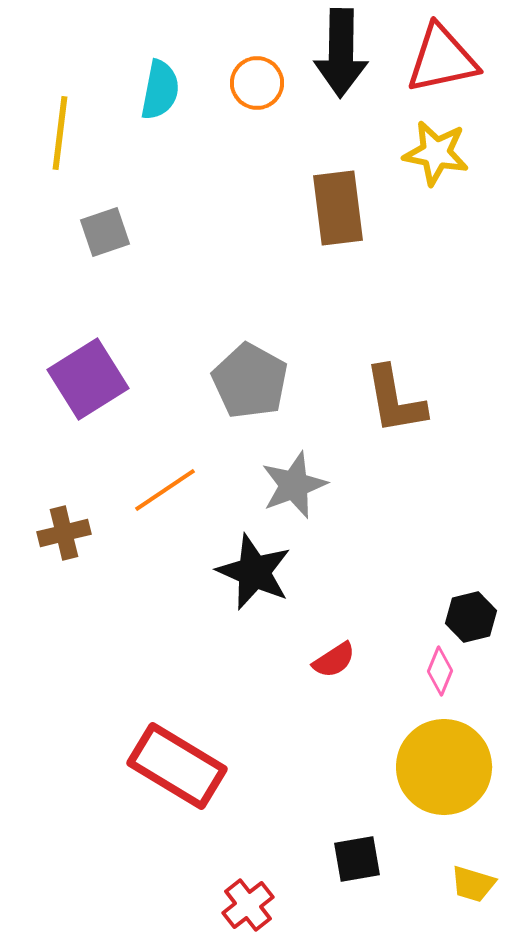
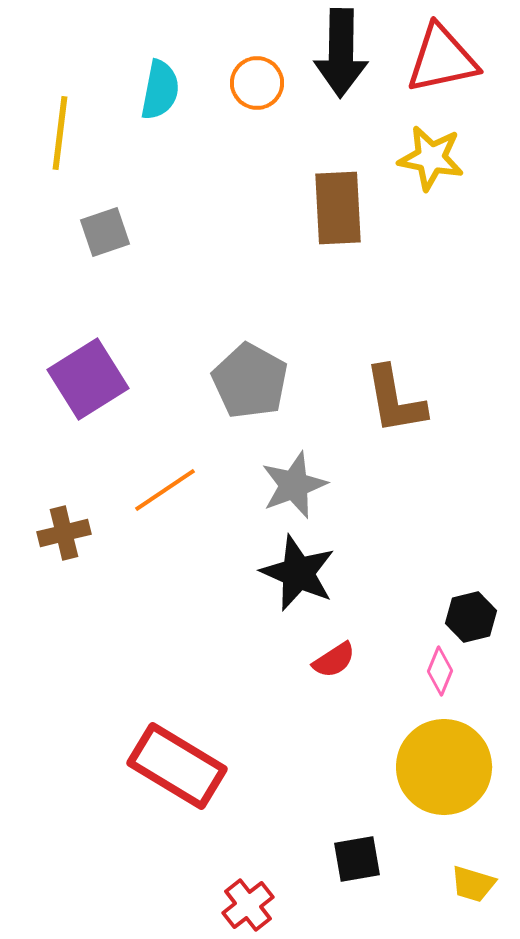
yellow star: moved 5 px left, 5 px down
brown rectangle: rotated 4 degrees clockwise
black star: moved 44 px right, 1 px down
